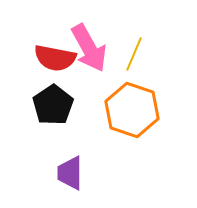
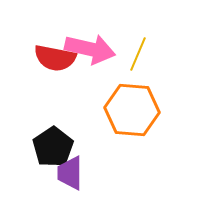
pink arrow: moved 1 px right, 1 px down; rotated 48 degrees counterclockwise
yellow line: moved 4 px right
black pentagon: moved 42 px down
orange hexagon: rotated 14 degrees counterclockwise
